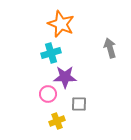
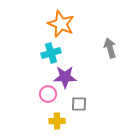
yellow cross: rotated 21 degrees clockwise
